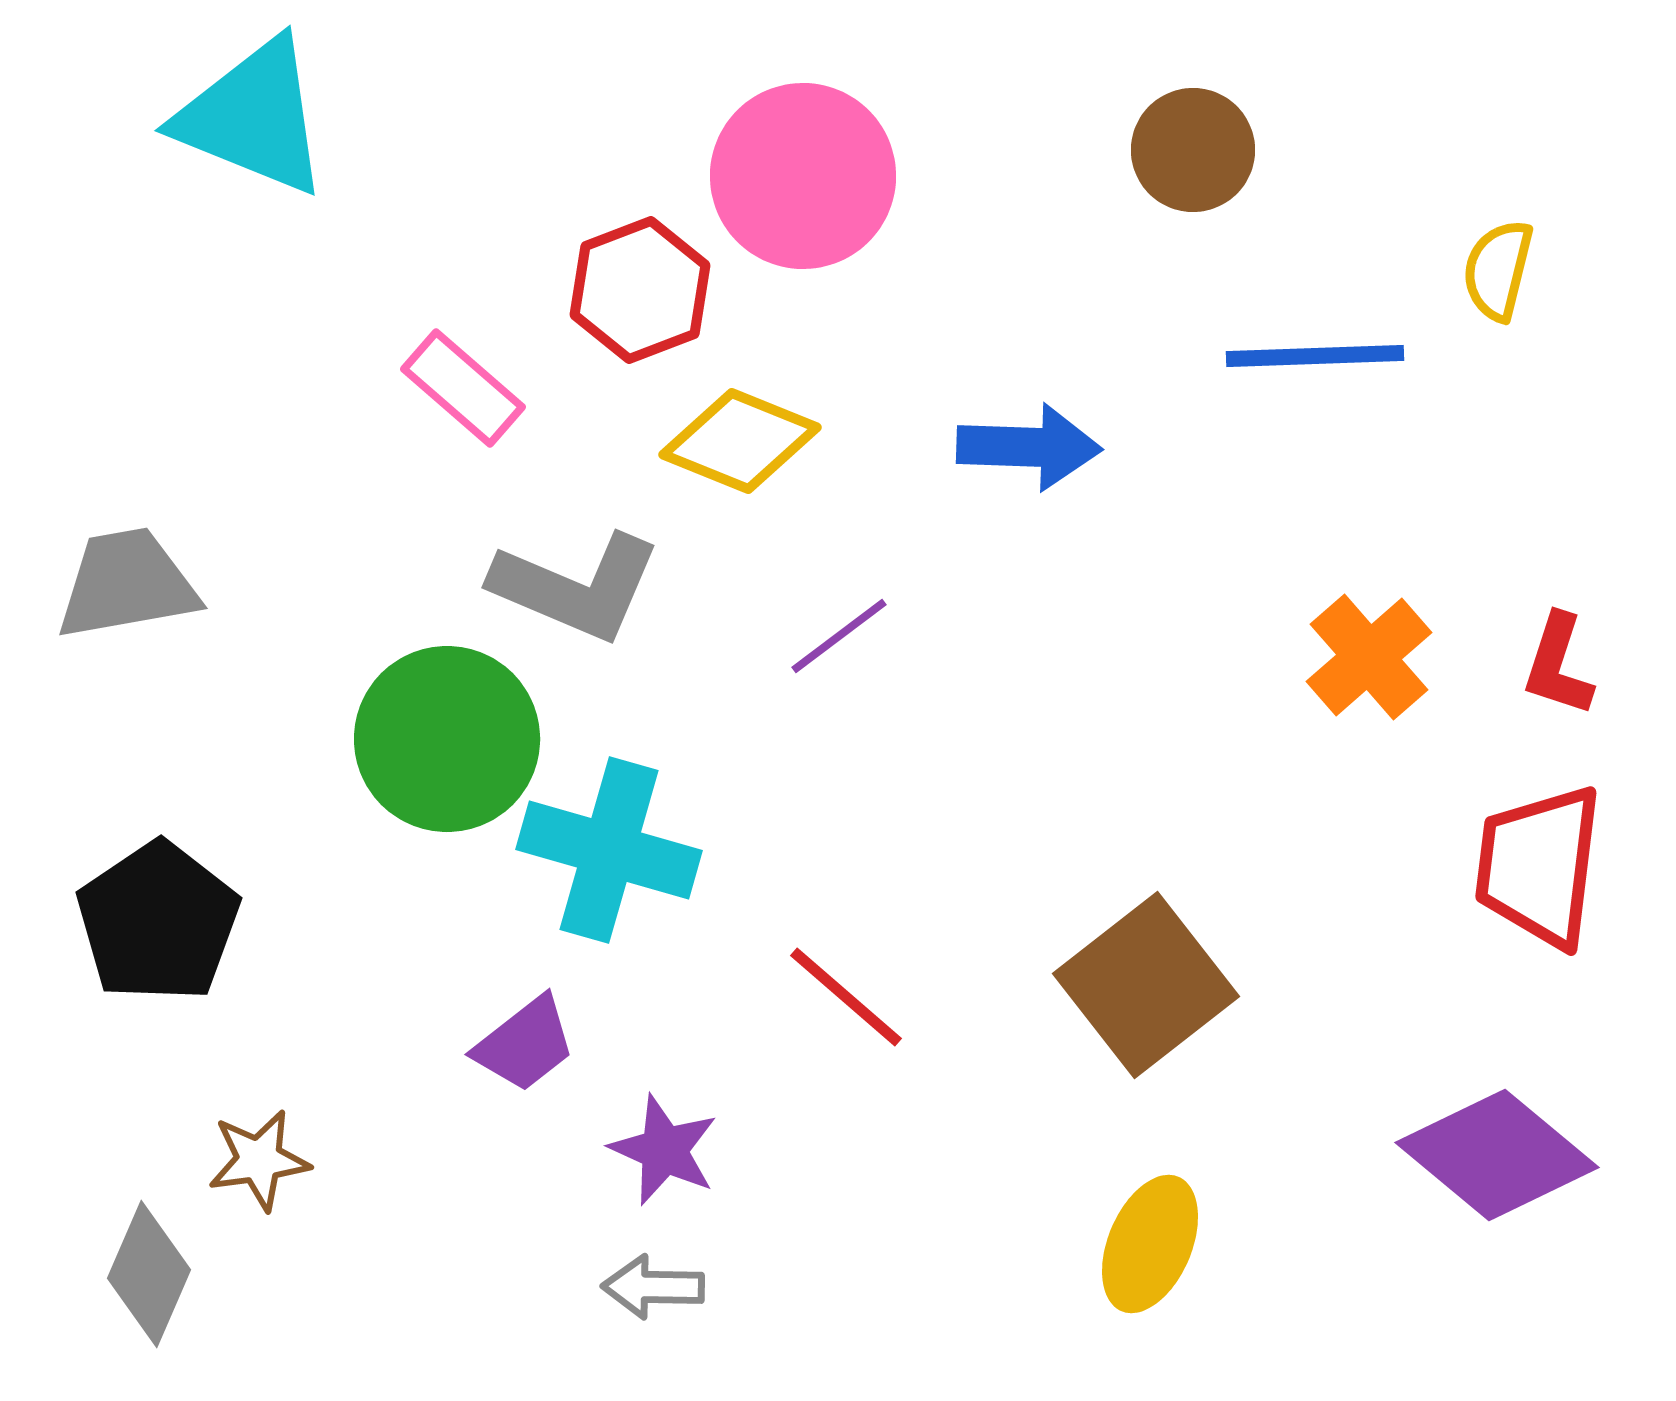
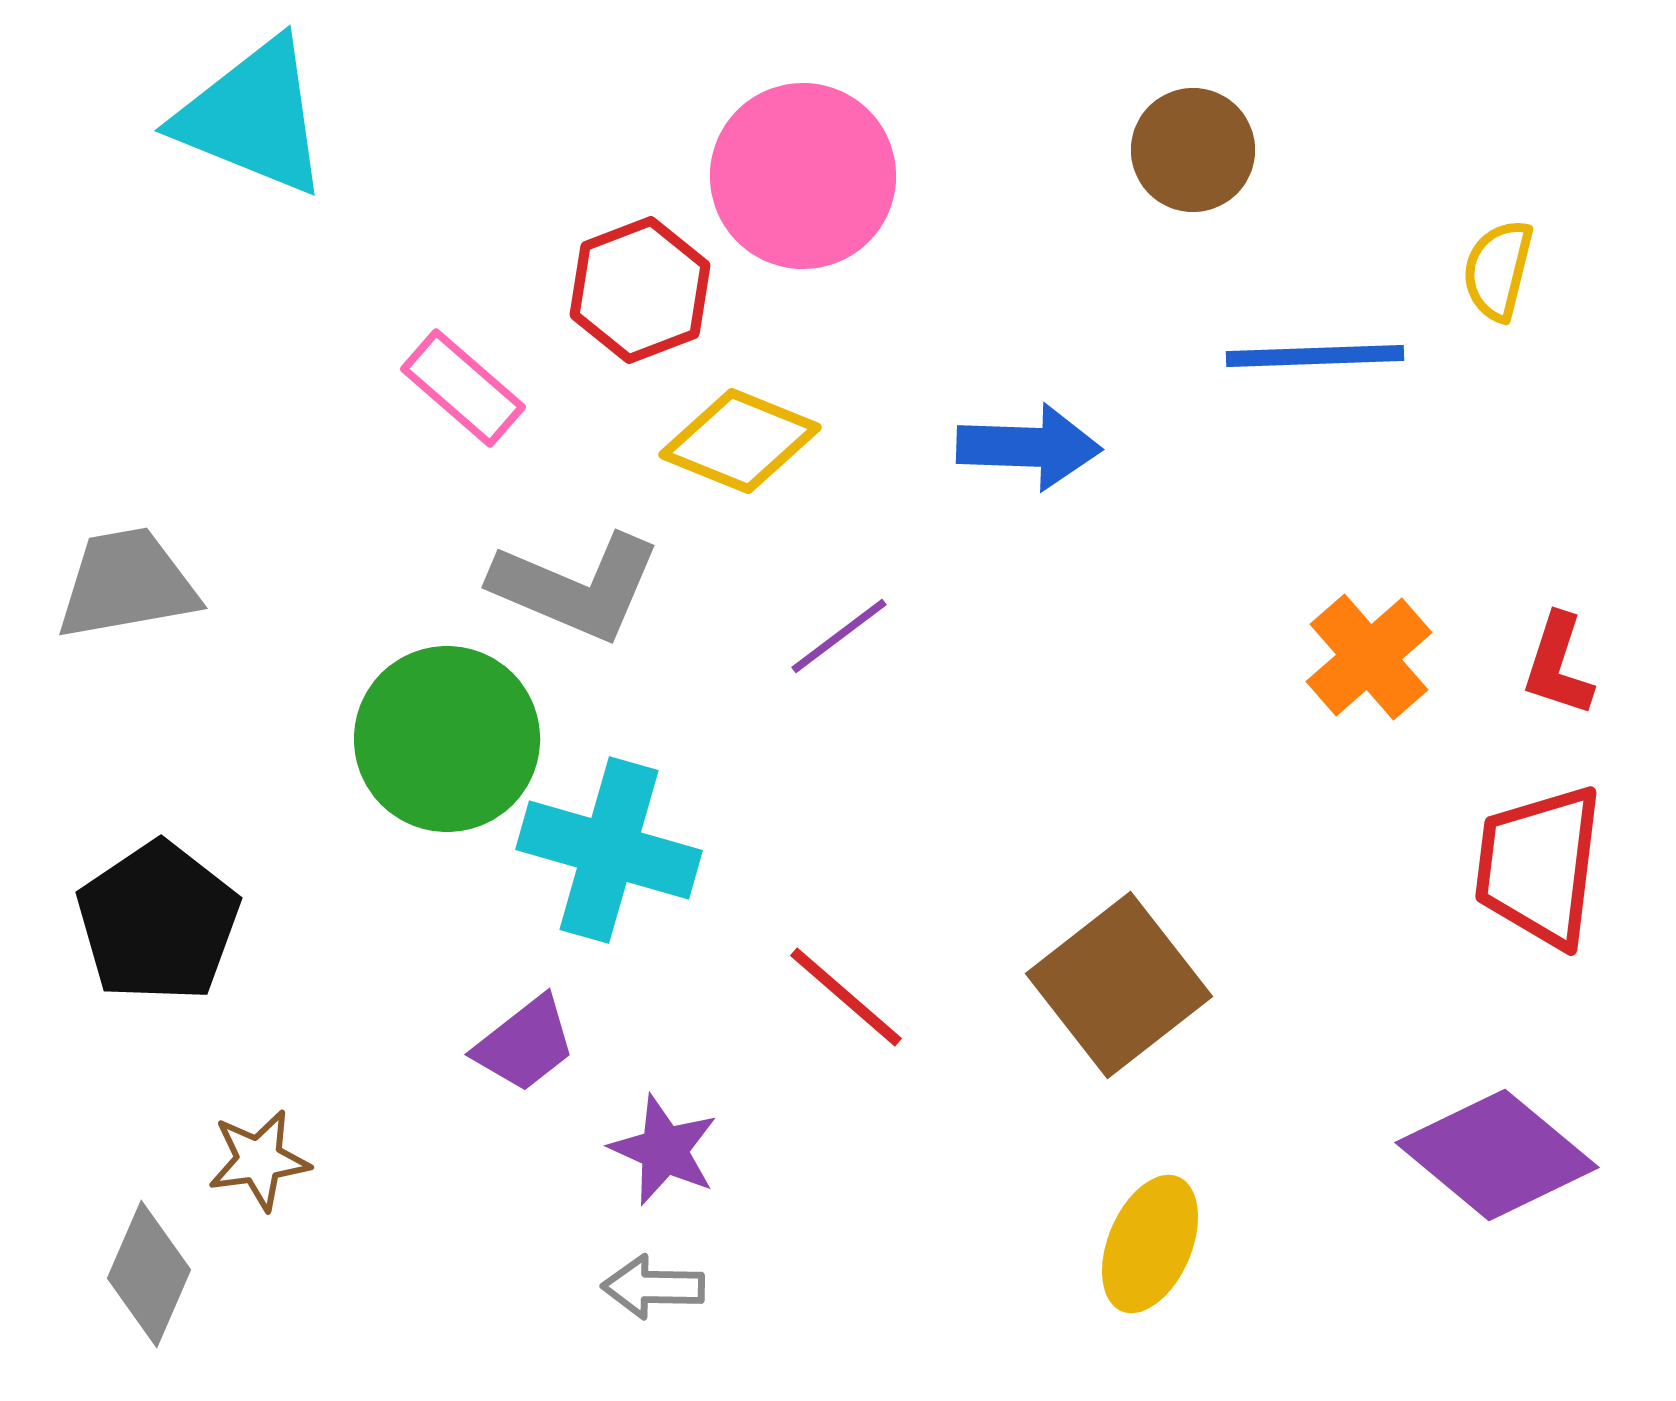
brown square: moved 27 px left
